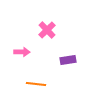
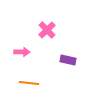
purple rectangle: rotated 21 degrees clockwise
orange line: moved 7 px left, 1 px up
